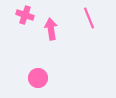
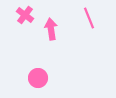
pink cross: rotated 18 degrees clockwise
